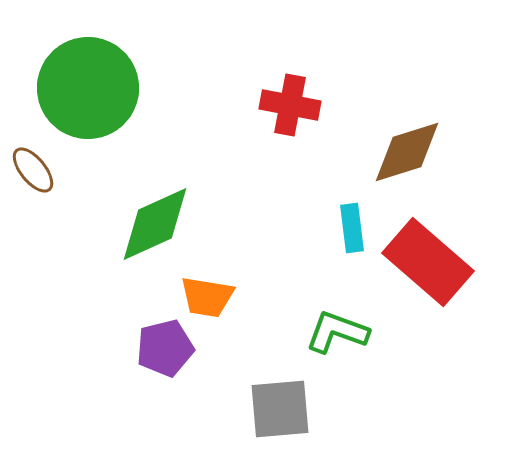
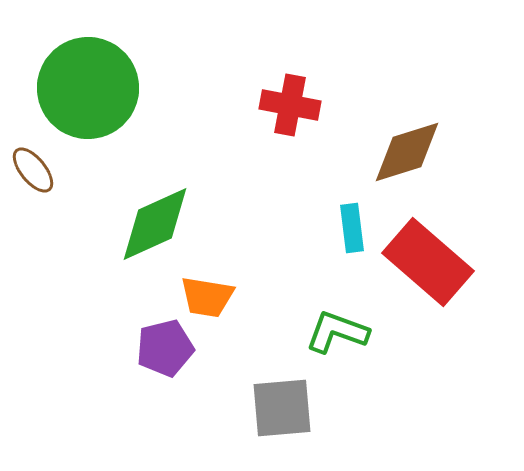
gray square: moved 2 px right, 1 px up
